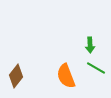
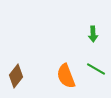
green arrow: moved 3 px right, 11 px up
green line: moved 1 px down
